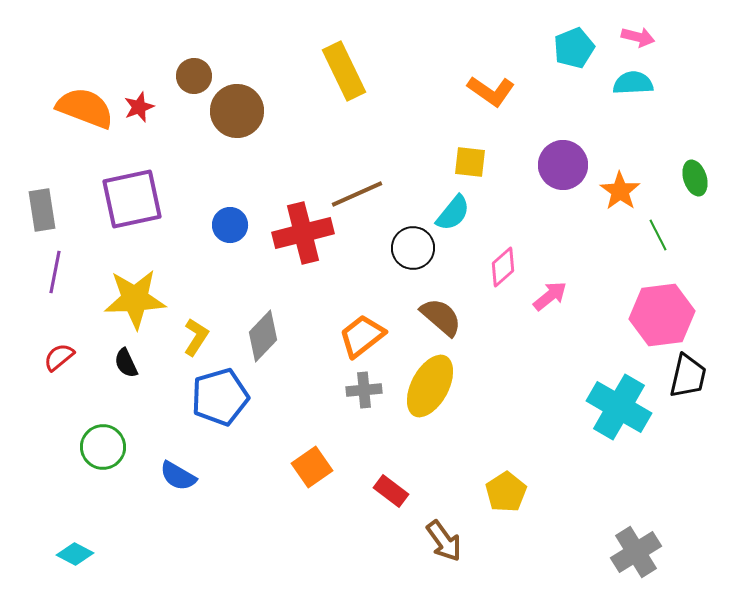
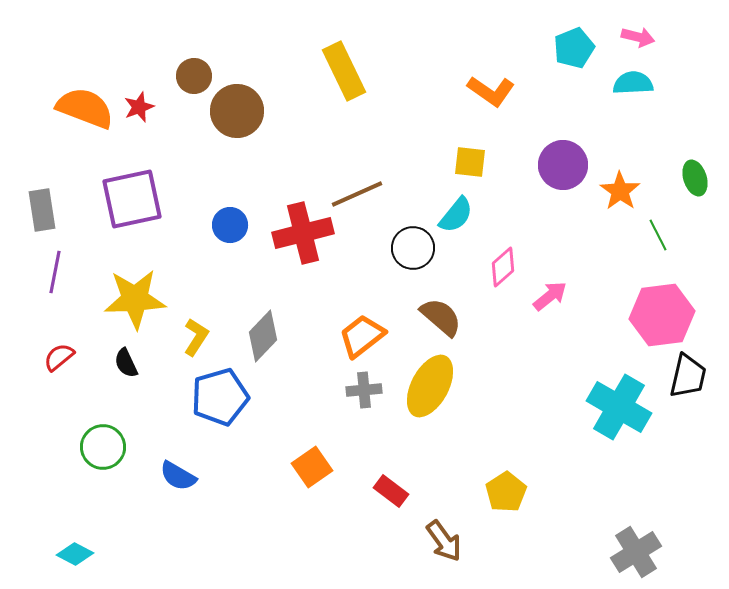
cyan semicircle at (453, 213): moved 3 px right, 2 px down
